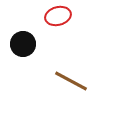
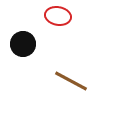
red ellipse: rotated 25 degrees clockwise
